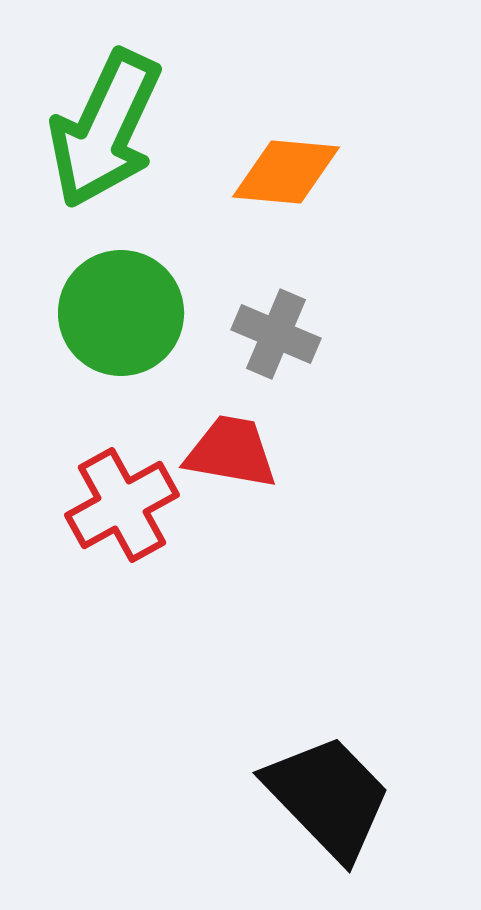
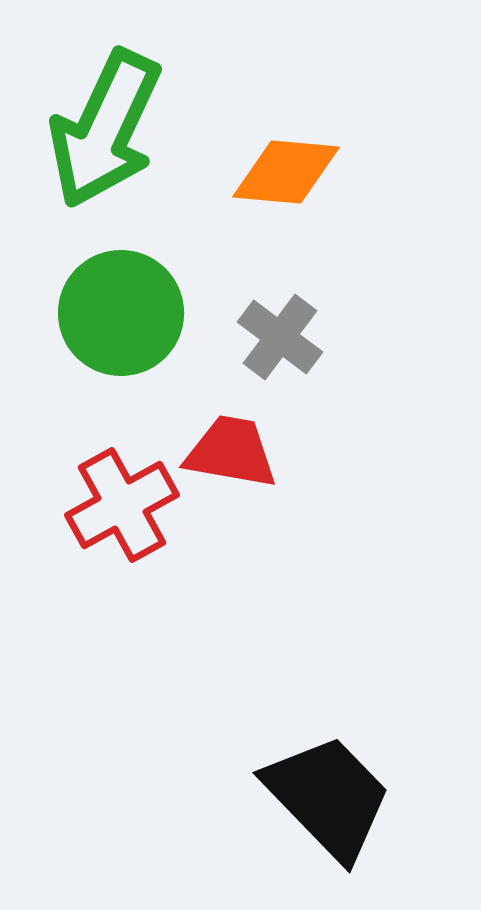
gray cross: moved 4 px right, 3 px down; rotated 14 degrees clockwise
